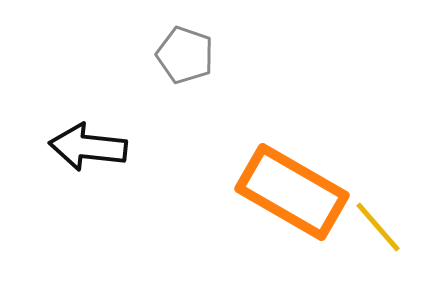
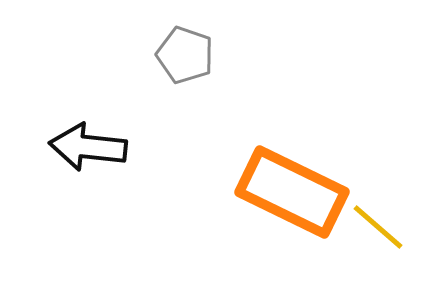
orange rectangle: rotated 4 degrees counterclockwise
yellow line: rotated 8 degrees counterclockwise
